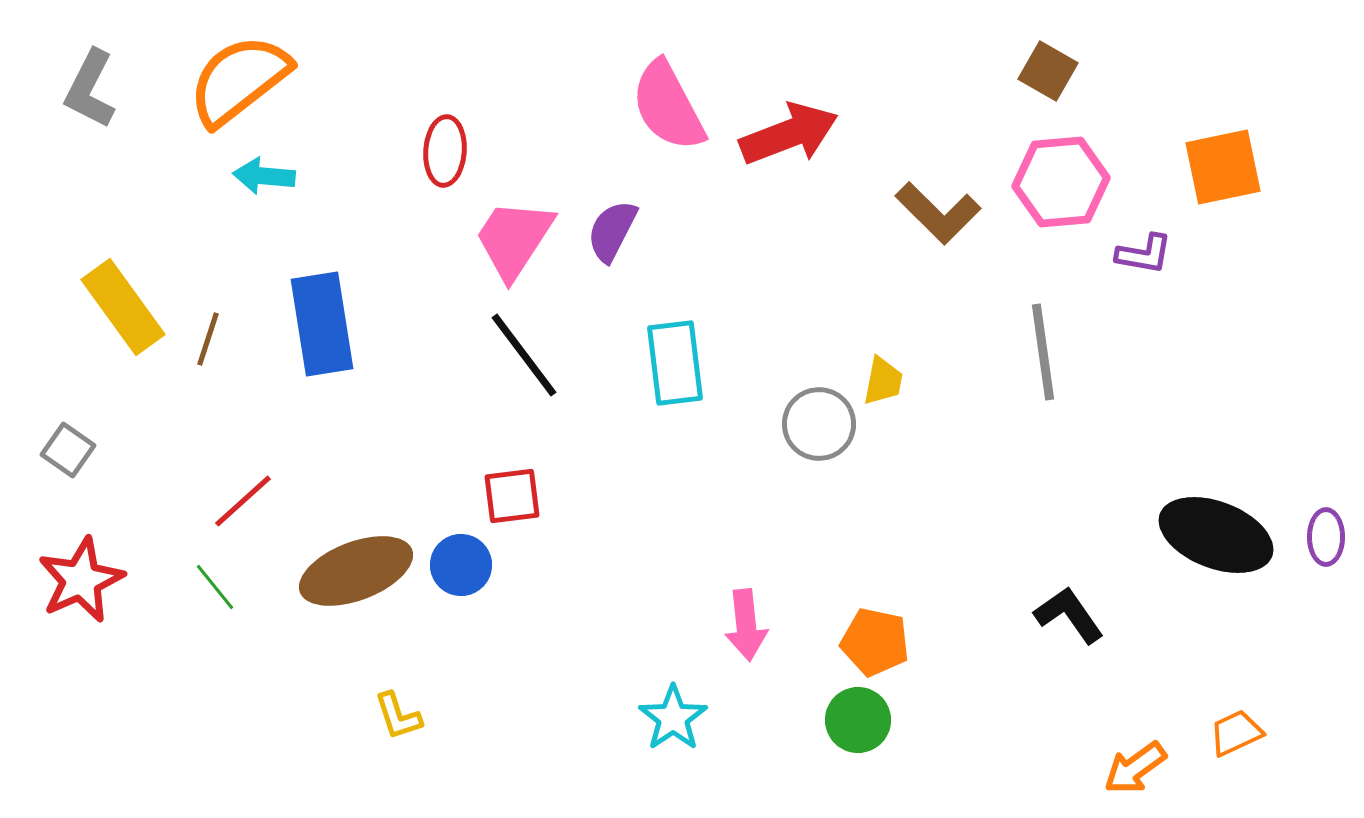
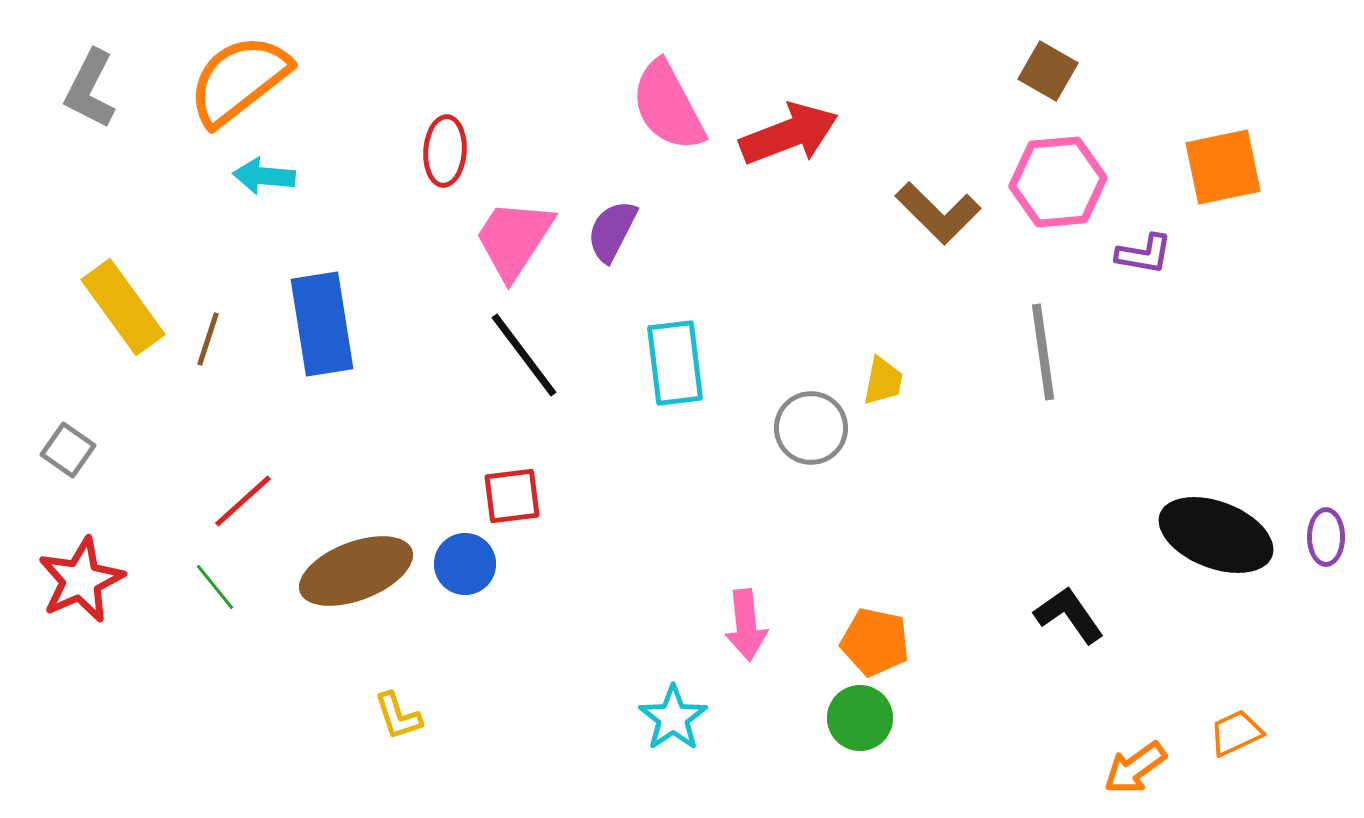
pink hexagon: moved 3 px left
gray circle: moved 8 px left, 4 px down
blue circle: moved 4 px right, 1 px up
green circle: moved 2 px right, 2 px up
